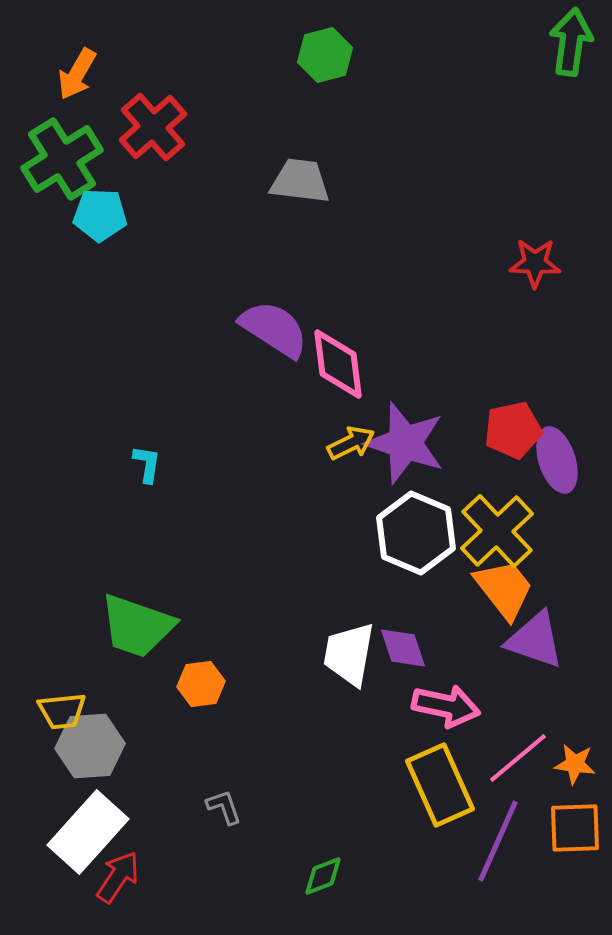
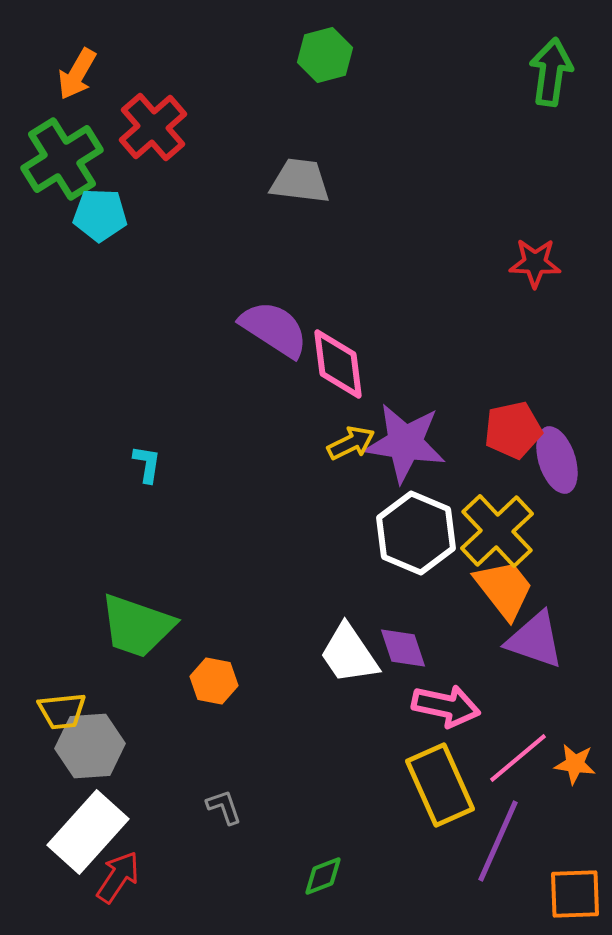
green arrow: moved 20 px left, 30 px down
purple star: rotated 10 degrees counterclockwise
white trapezoid: rotated 44 degrees counterclockwise
orange hexagon: moved 13 px right, 3 px up; rotated 18 degrees clockwise
orange square: moved 66 px down
